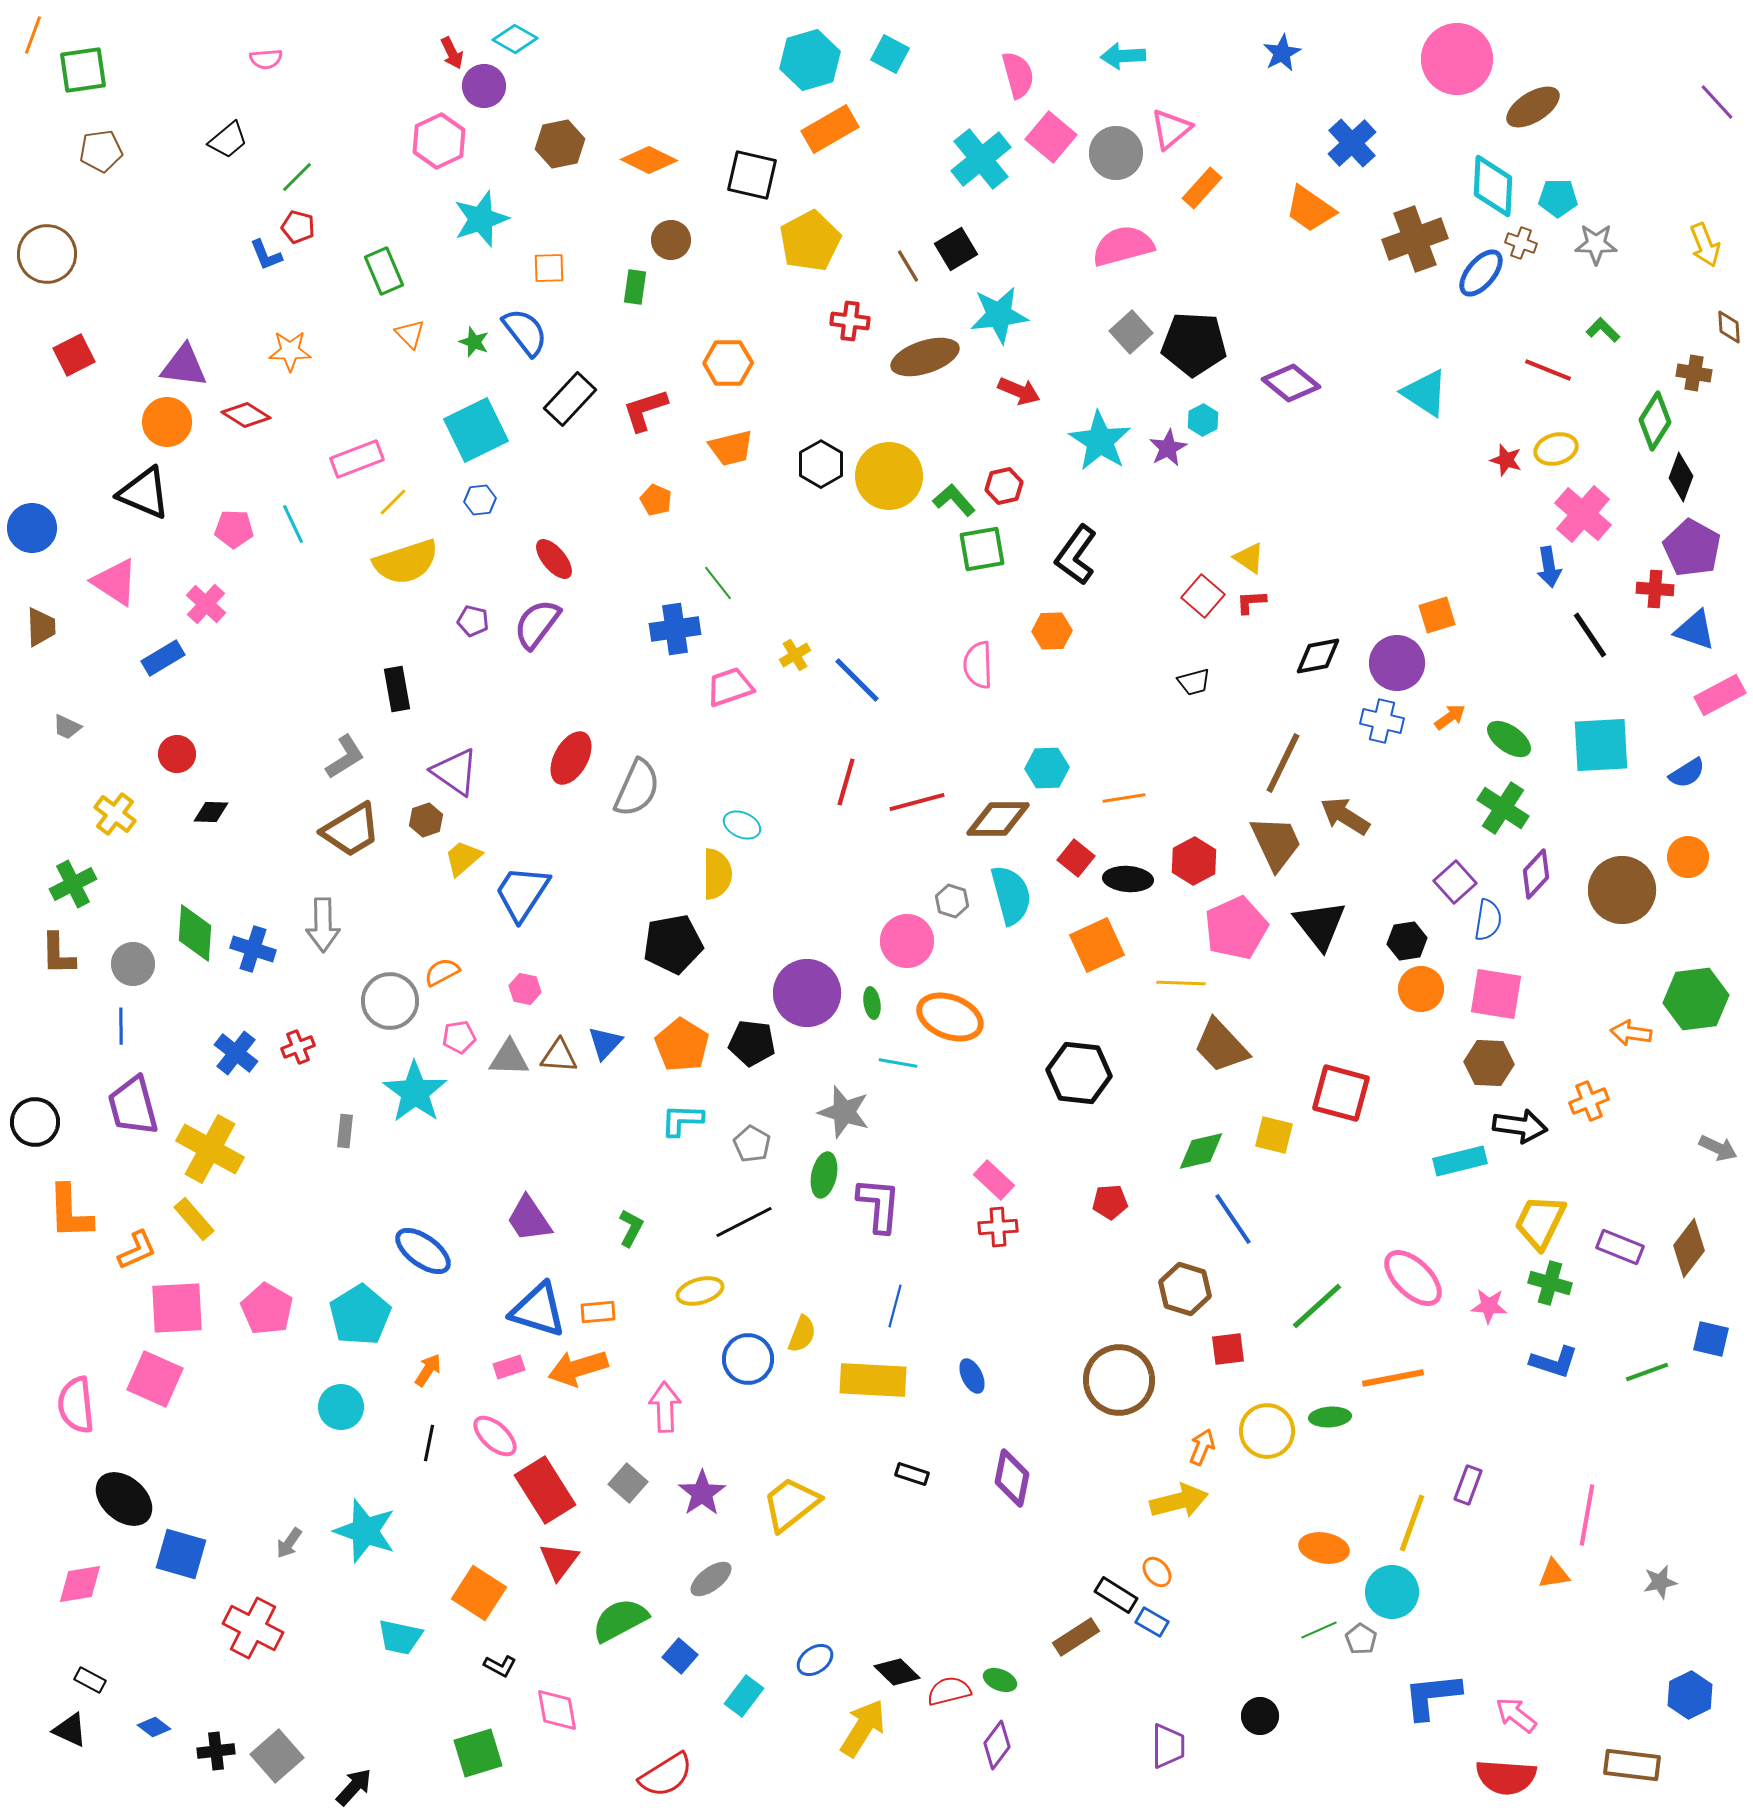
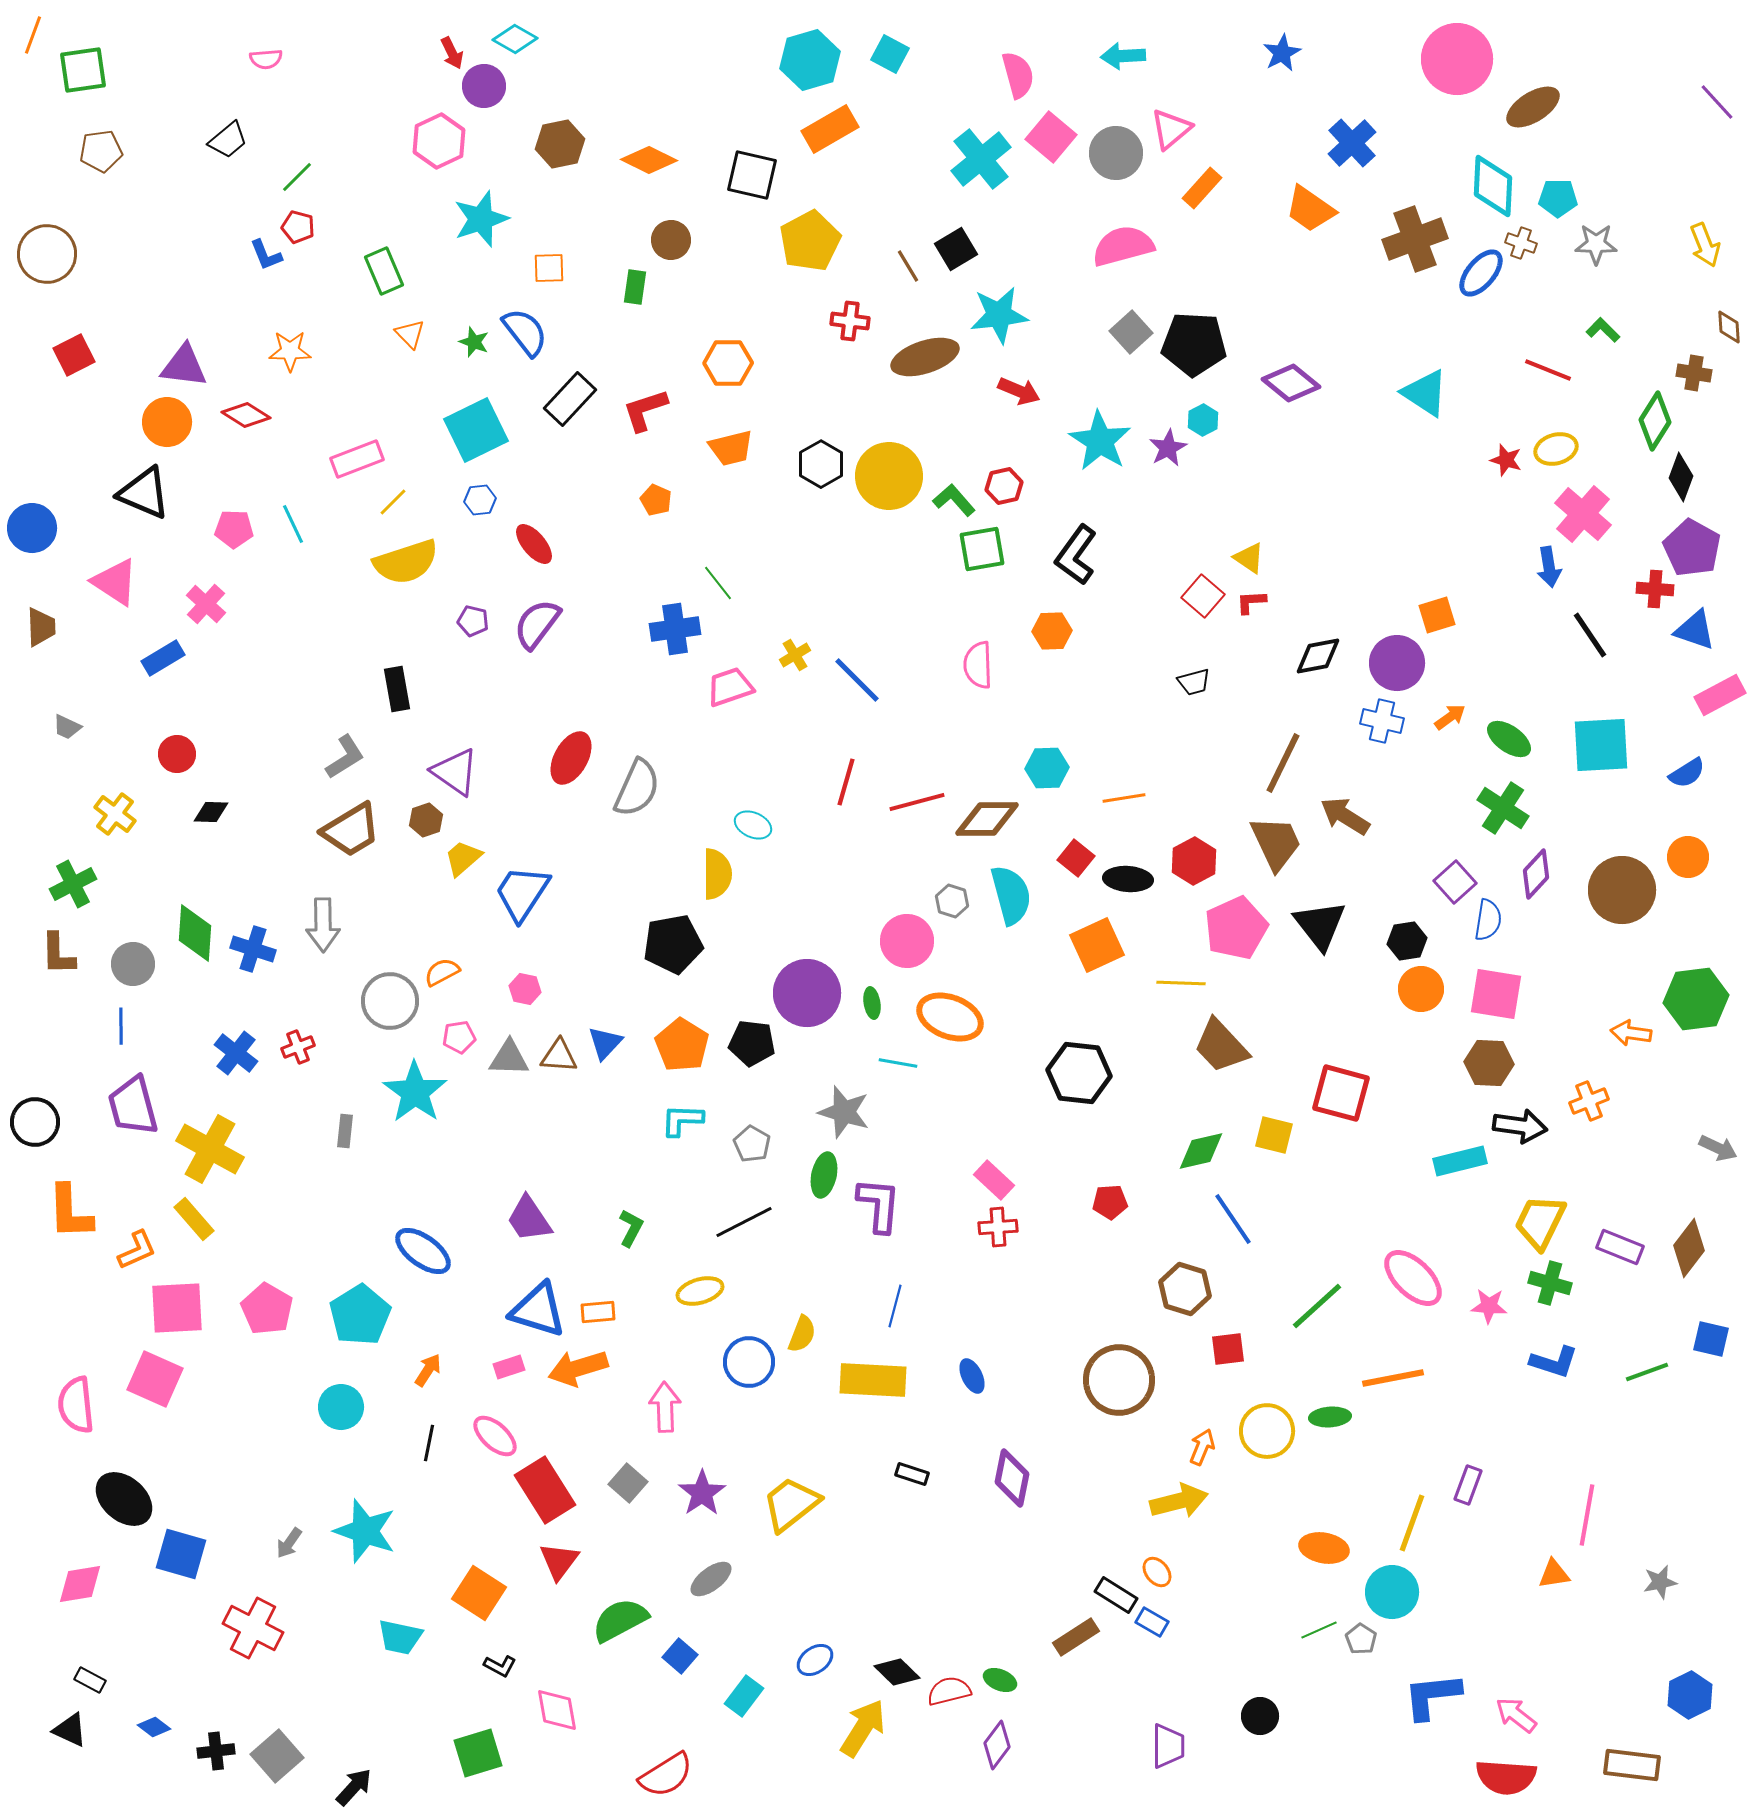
red ellipse at (554, 559): moved 20 px left, 15 px up
brown diamond at (998, 819): moved 11 px left
cyan ellipse at (742, 825): moved 11 px right
blue circle at (748, 1359): moved 1 px right, 3 px down
